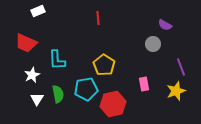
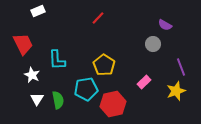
red line: rotated 48 degrees clockwise
red trapezoid: moved 3 px left, 1 px down; rotated 140 degrees counterclockwise
white star: rotated 21 degrees counterclockwise
pink rectangle: moved 2 px up; rotated 56 degrees clockwise
green semicircle: moved 6 px down
